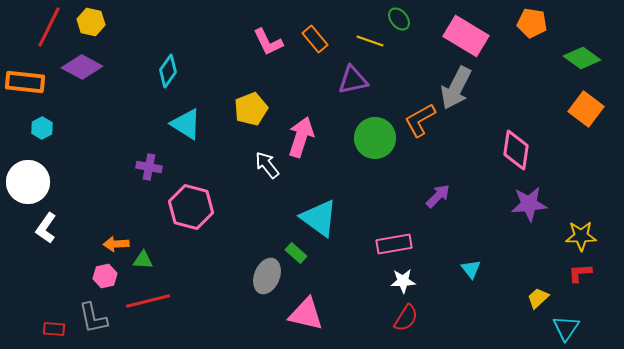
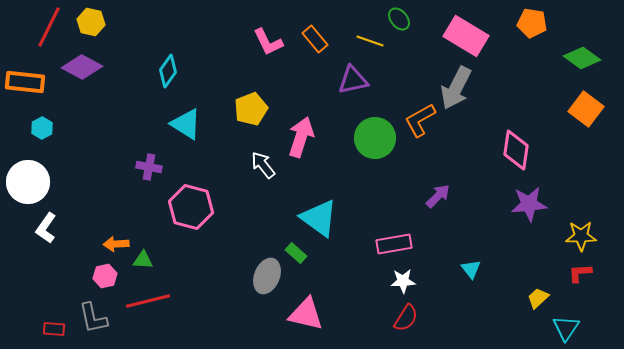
white arrow at (267, 165): moved 4 px left
